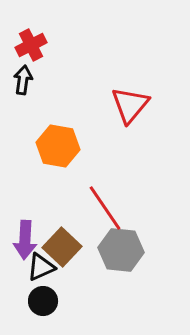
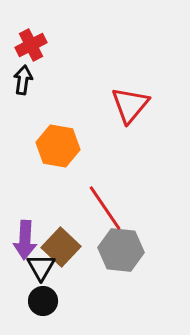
brown square: moved 1 px left
black triangle: rotated 36 degrees counterclockwise
